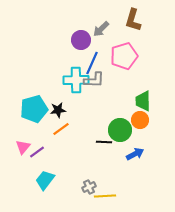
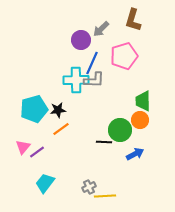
cyan trapezoid: moved 3 px down
